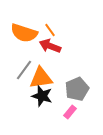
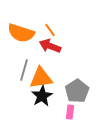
orange semicircle: moved 3 px left
gray line: rotated 20 degrees counterclockwise
gray pentagon: moved 2 px down; rotated 10 degrees counterclockwise
black star: rotated 25 degrees clockwise
pink rectangle: rotated 32 degrees counterclockwise
